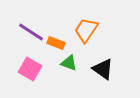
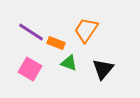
black triangle: rotated 35 degrees clockwise
